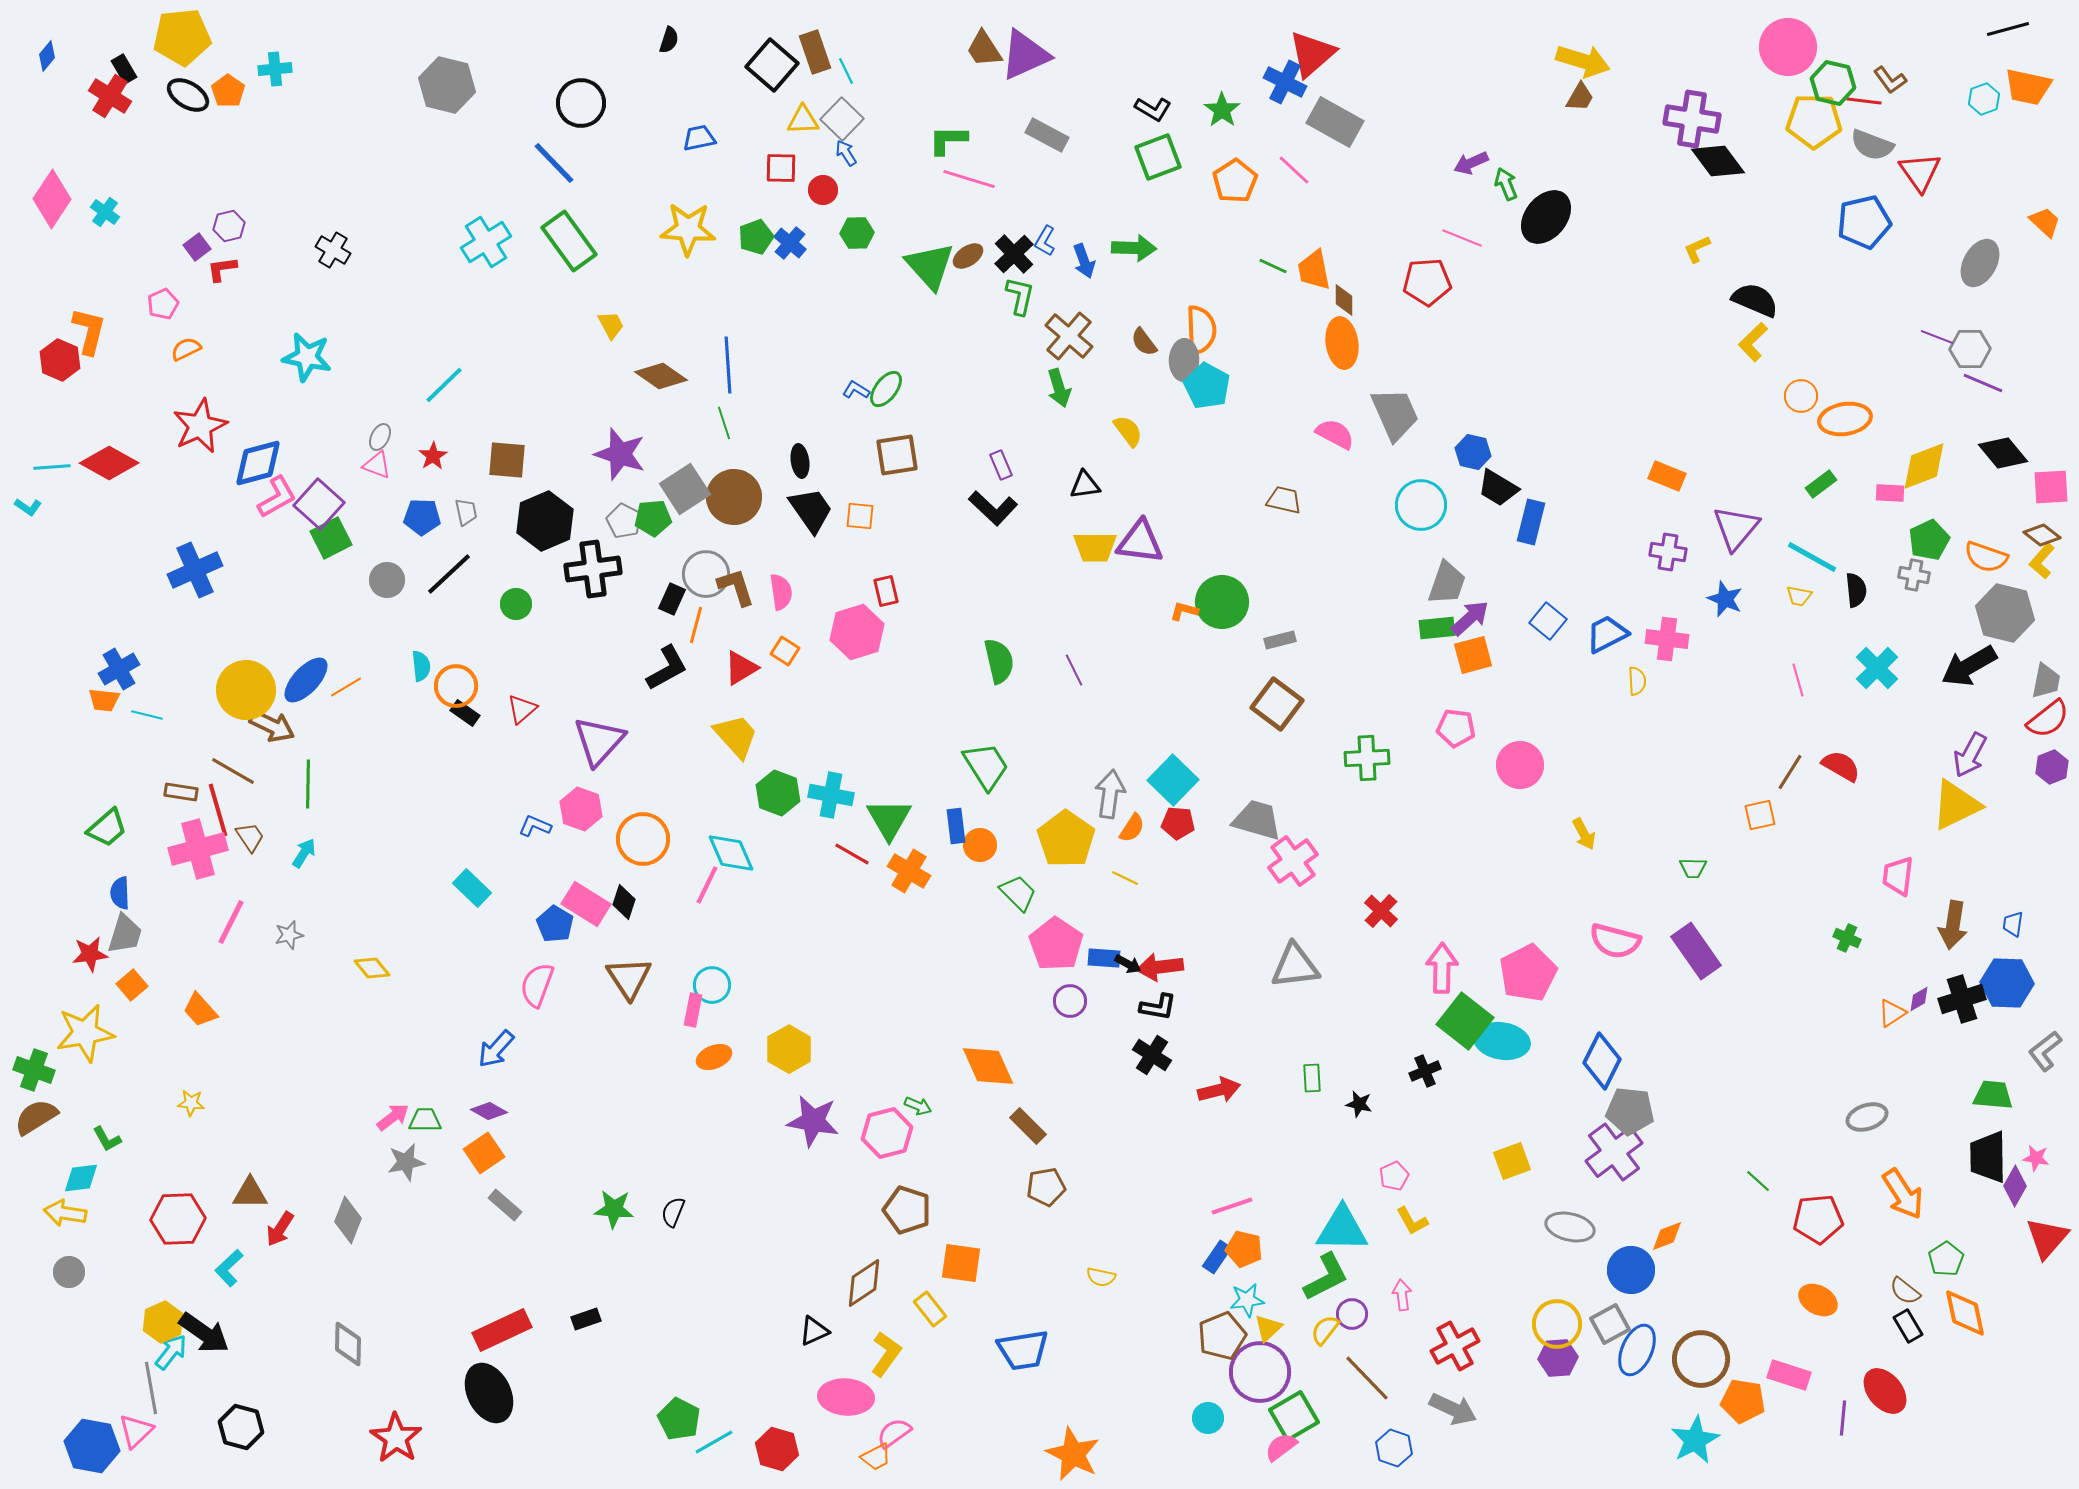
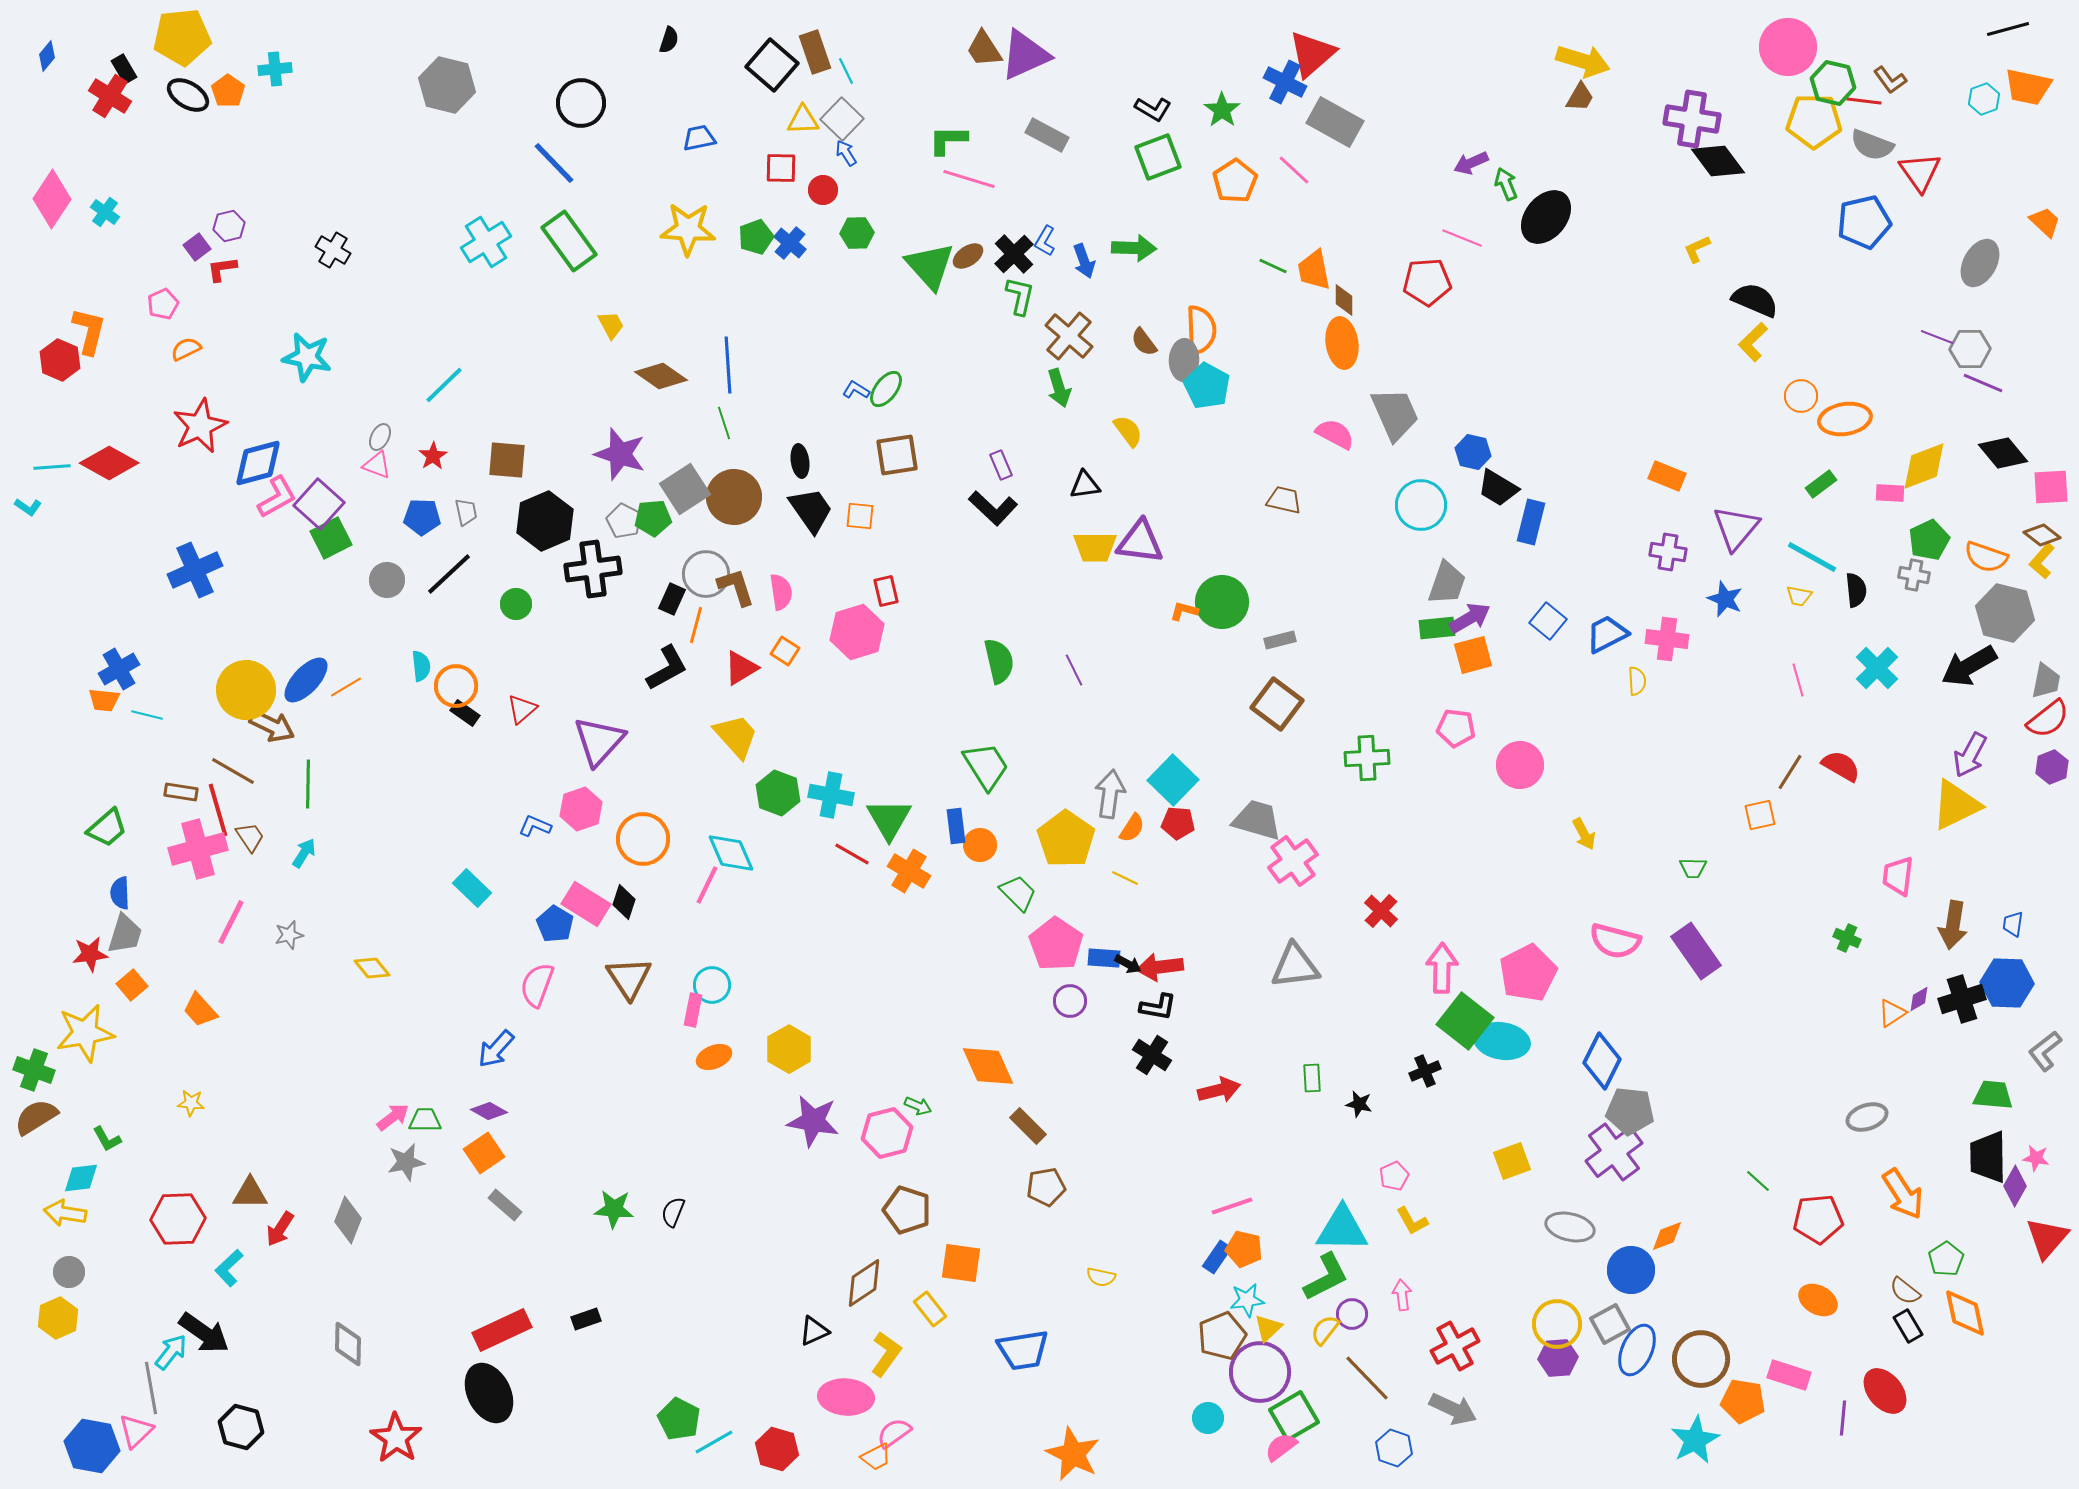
purple arrow at (1470, 618): rotated 12 degrees clockwise
pink hexagon at (581, 809): rotated 21 degrees clockwise
yellow hexagon at (163, 1322): moved 105 px left, 4 px up
